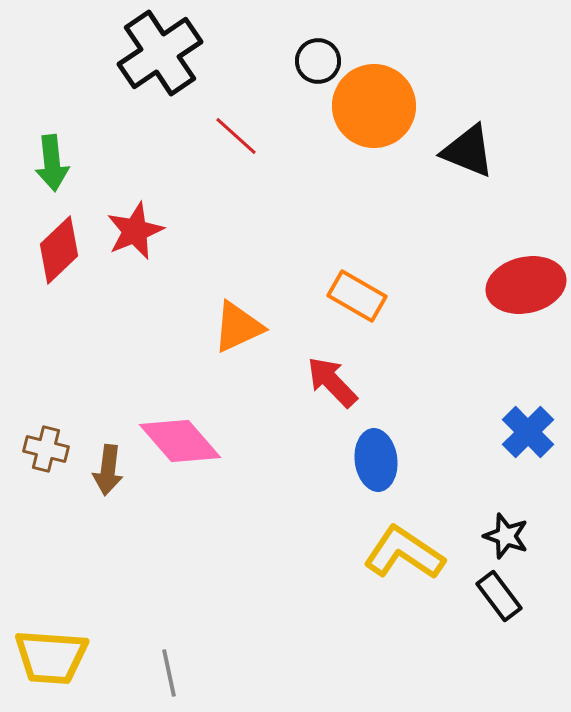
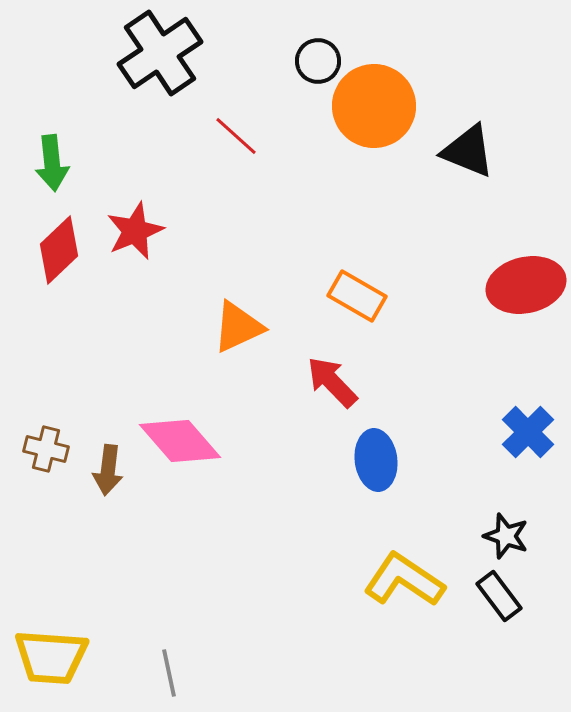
yellow L-shape: moved 27 px down
